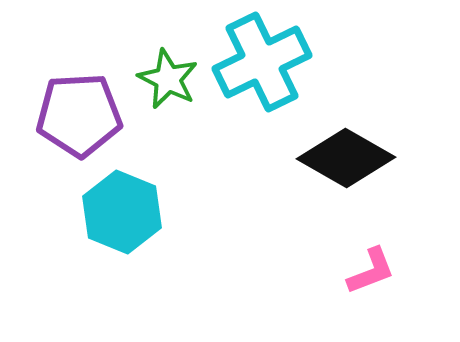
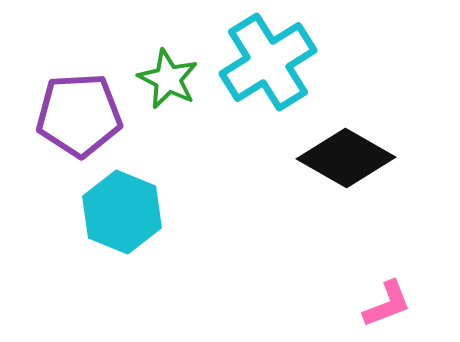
cyan cross: moved 6 px right; rotated 6 degrees counterclockwise
pink L-shape: moved 16 px right, 33 px down
